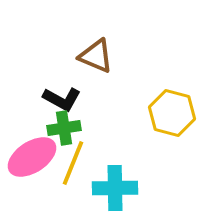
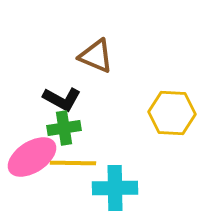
yellow hexagon: rotated 12 degrees counterclockwise
yellow line: rotated 69 degrees clockwise
